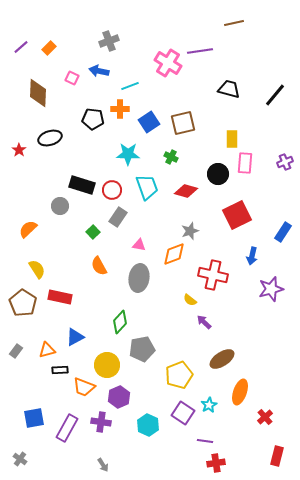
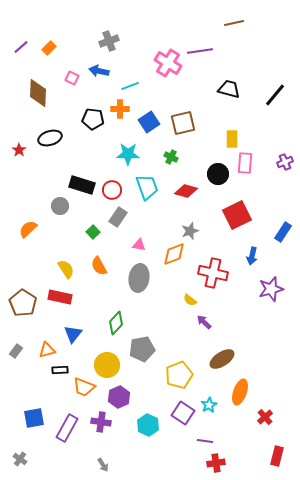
yellow semicircle at (37, 269): moved 29 px right
red cross at (213, 275): moved 2 px up
green diamond at (120, 322): moved 4 px left, 1 px down
blue triangle at (75, 337): moved 2 px left, 3 px up; rotated 24 degrees counterclockwise
